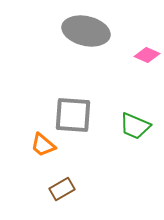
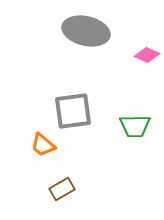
gray square: moved 4 px up; rotated 12 degrees counterclockwise
green trapezoid: rotated 24 degrees counterclockwise
